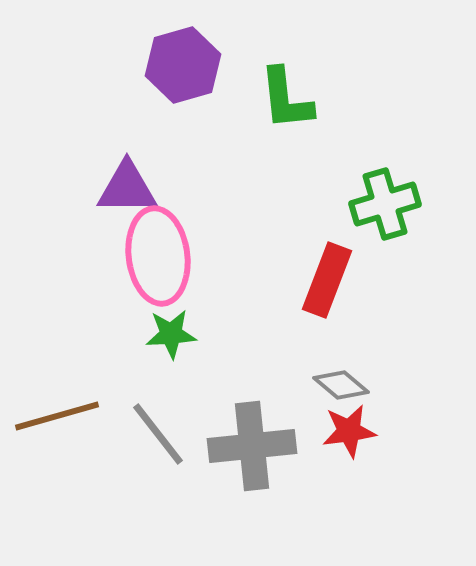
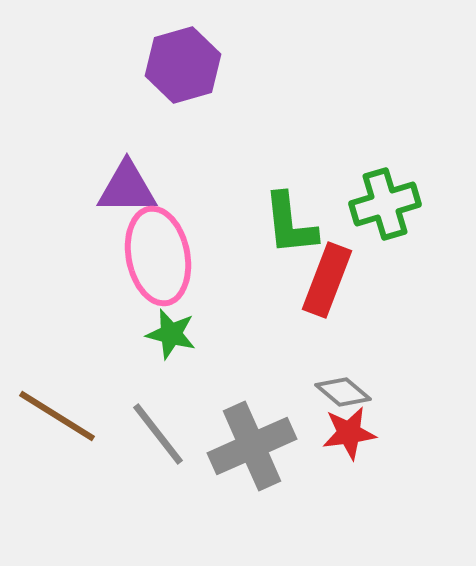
green L-shape: moved 4 px right, 125 px down
pink ellipse: rotated 4 degrees counterclockwise
green star: rotated 18 degrees clockwise
gray diamond: moved 2 px right, 7 px down
brown line: rotated 48 degrees clockwise
red star: moved 2 px down
gray cross: rotated 18 degrees counterclockwise
